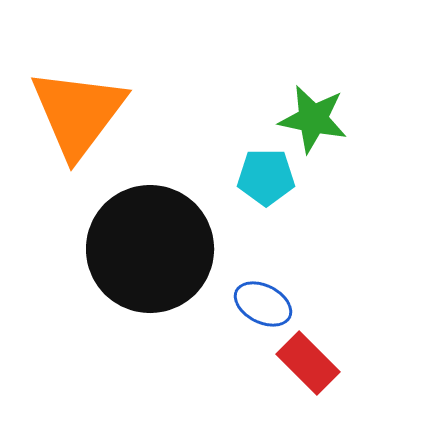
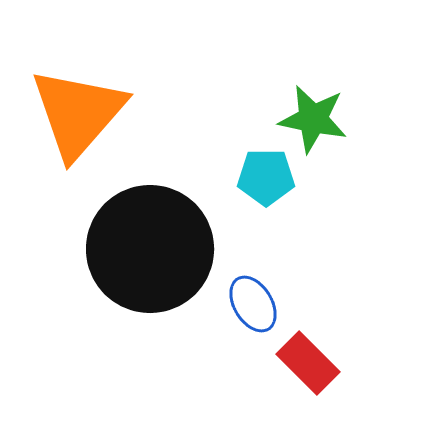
orange triangle: rotated 4 degrees clockwise
blue ellipse: moved 10 px left; rotated 32 degrees clockwise
